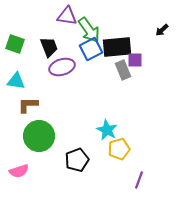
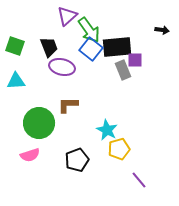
purple triangle: rotated 50 degrees counterclockwise
black arrow: rotated 128 degrees counterclockwise
green square: moved 2 px down
blue square: rotated 25 degrees counterclockwise
purple ellipse: rotated 30 degrees clockwise
cyan triangle: rotated 12 degrees counterclockwise
brown L-shape: moved 40 px right
green circle: moved 13 px up
pink semicircle: moved 11 px right, 16 px up
purple line: rotated 60 degrees counterclockwise
